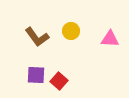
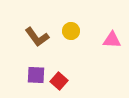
pink triangle: moved 2 px right, 1 px down
